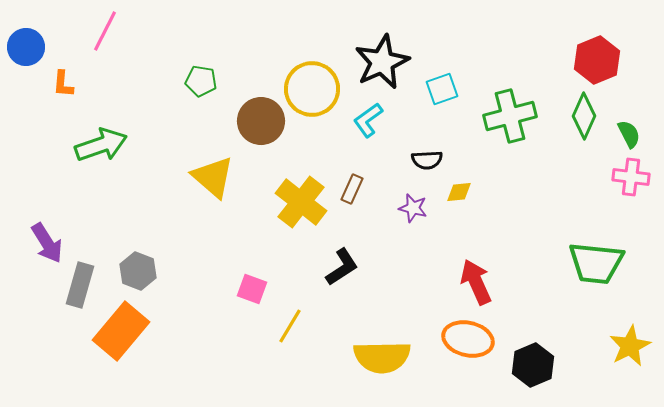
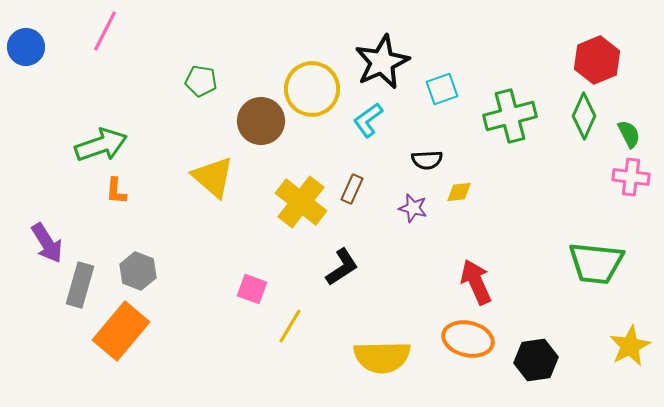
orange L-shape: moved 53 px right, 107 px down
black hexagon: moved 3 px right, 5 px up; rotated 15 degrees clockwise
